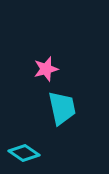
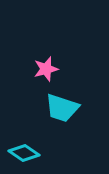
cyan trapezoid: rotated 120 degrees clockwise
